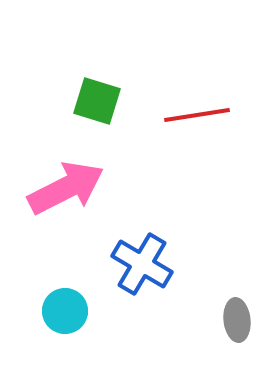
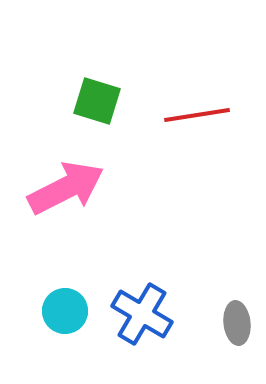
blue cross: moved 50 px down
gray ellipse: moved 3 px down
